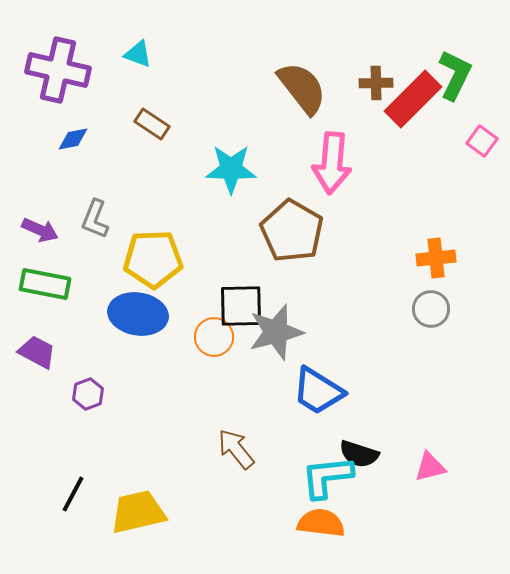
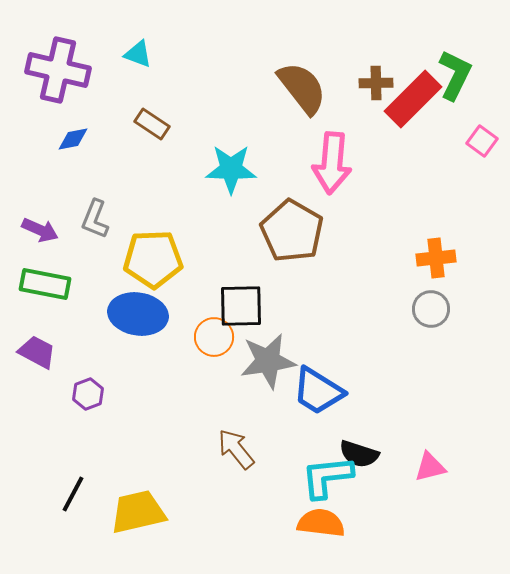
gray star: moved 8 px left, 29 px down; rotated 6 degrees clockwise
